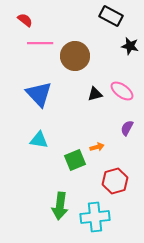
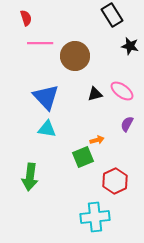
black rectangle: moved 1 px right, 1 px up; rotated 30 degrees clockwise
red semicircle: moved 1 px right, 2 px up; rotated 35 degrees clockwise
blue triangle: moved 7 px right, 3 px down
purple semicircle: moved 4 px up
cyan triangle: moved 8 px right, 11 px up
orange arrow: moved 7 px up
green square: moved 8 px right, 3 px up
red hexagon: rotated 10 degrees counterclockwise
green arrow: moved 30 px left, 29 px up
